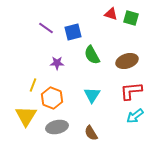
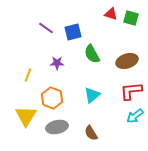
green semicircle: moved 1 px up
yellow line: moved 5 px left, 10 px up
cyan triangle: rotated 18 degrees clockwise
